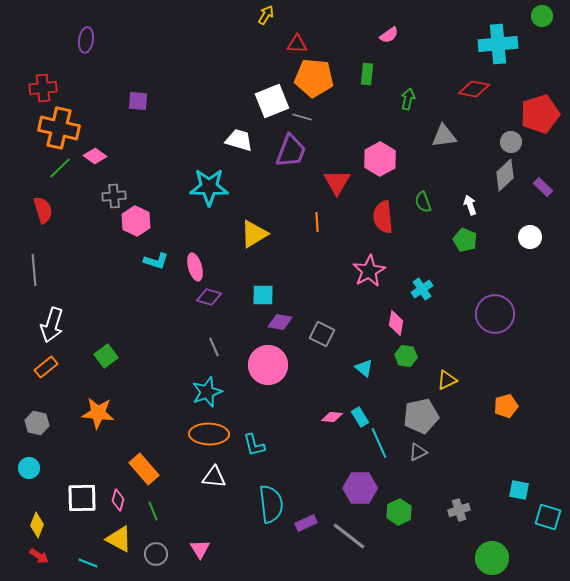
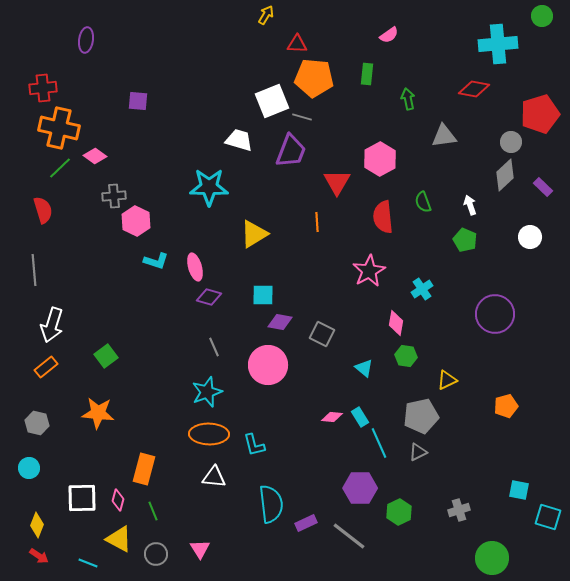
green arrow at (408, 99): rotated 25 degrees counterclockwise
orange rectangle at (144, 469): rotated 56 degrees clockwise
